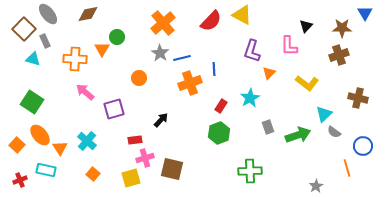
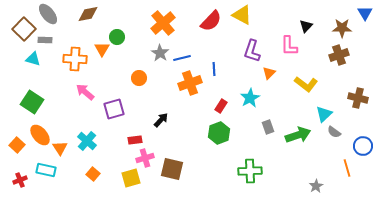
gray rectangle at (45, 41): moved 1 px up; rotated 64 degrees counterclockwise
yellow L-shape at (307, 83): moved 1 px left, 1 px down
